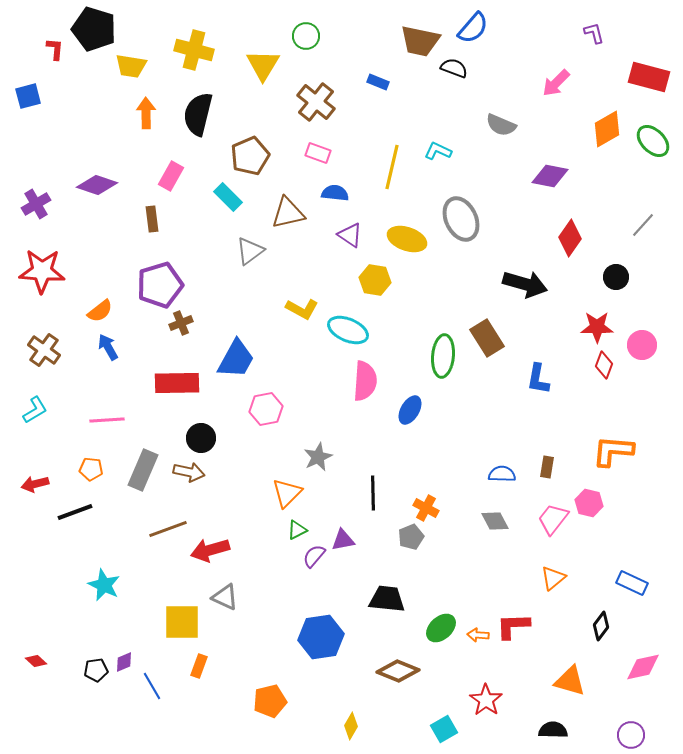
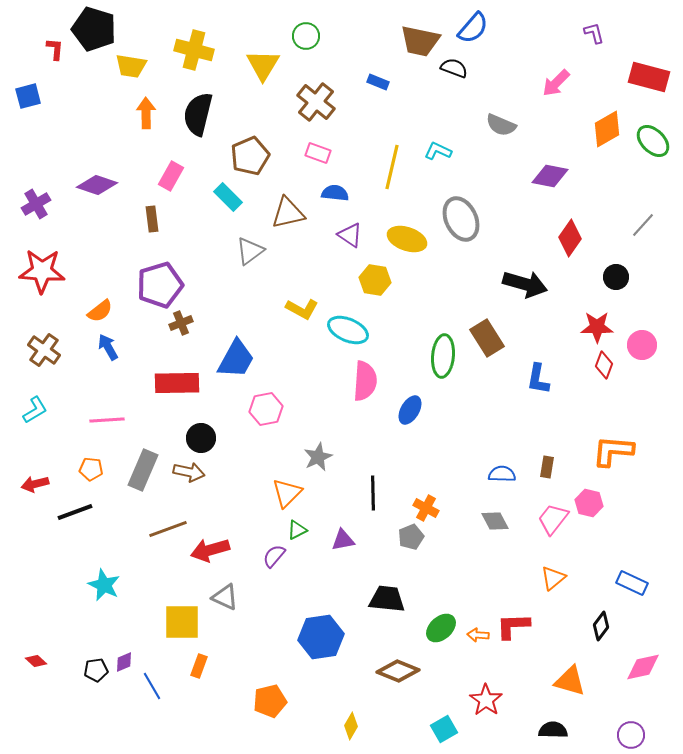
purple semicircle at (314, 556): moved 40 px left
